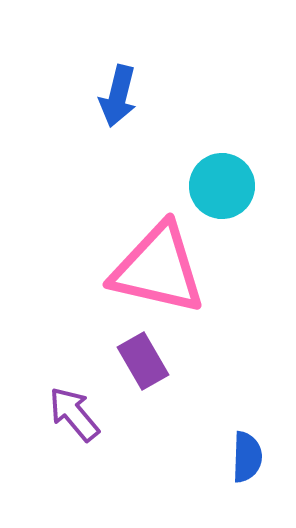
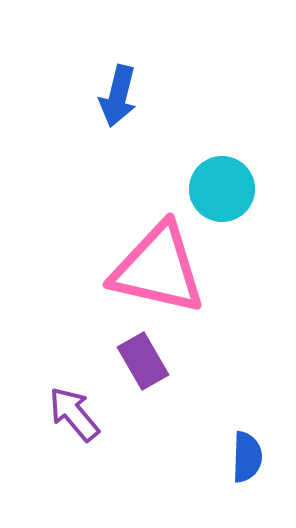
cyan circle: moved 3 px down
